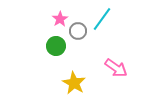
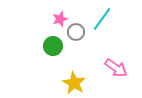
pink star: rotated 14 degrees clockwise
gray circle: moved 2 px left, 1 px down
green circle: moved 3 px left
